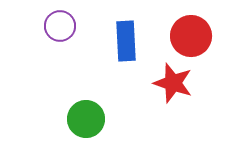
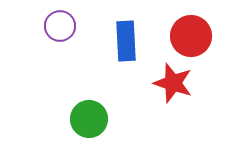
green circle: moved 3 px right
